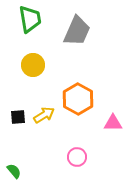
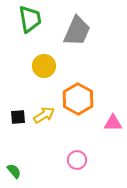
yellow circle: moved 11 px right, 1 px down
pink circle: moved 3 px down
